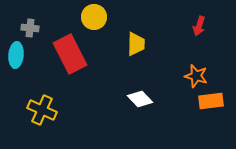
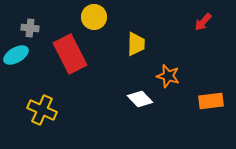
red arrow: moved 4 px right, 4 px up; rotated 24 degrees clockwise
cyan ellipse: rotated 55 degrees clockwise
orange star: moved 28 px left
